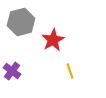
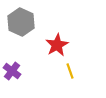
gray hexagon: rotated 20 degrees counterclockwise
red star: moved 4 px right, 5 px down
